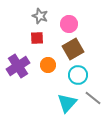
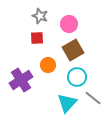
brown square: moved 1 px down
purple cross: moved 3 px right, 14 px down
cyan circle: moved 1 px left, 2 px down
